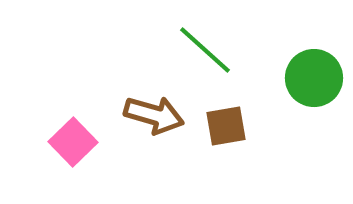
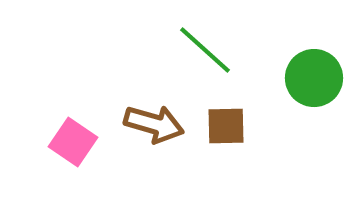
brown arrow: moved 9 px down
brown square: rotated 9 degrees clockwise
pink square: rotated 12 degrees counterclockwise
